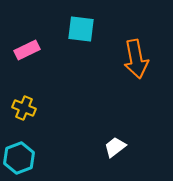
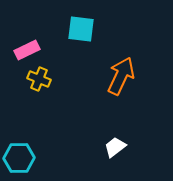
orange arrow: moved 15 px left, 17 px down; rotated 144 degrees counterclockwise
yellow cross: moved 15 px right, 29 px up
cyan hexagon: rotated 20 degrees clockwise
